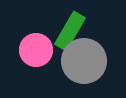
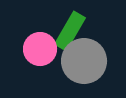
pink circle: moved 4 px right, 1 px up
